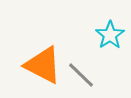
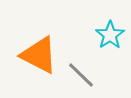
orange triangle: moved 4 px left, 10 px up
